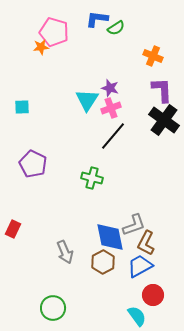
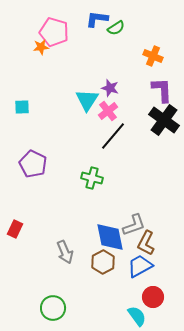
pink cross: moved 3 px left, 3 px down; rotated 18 degrees counterclockwise
red rectangle: moved 2 px right
red circle: moved 2 px down
